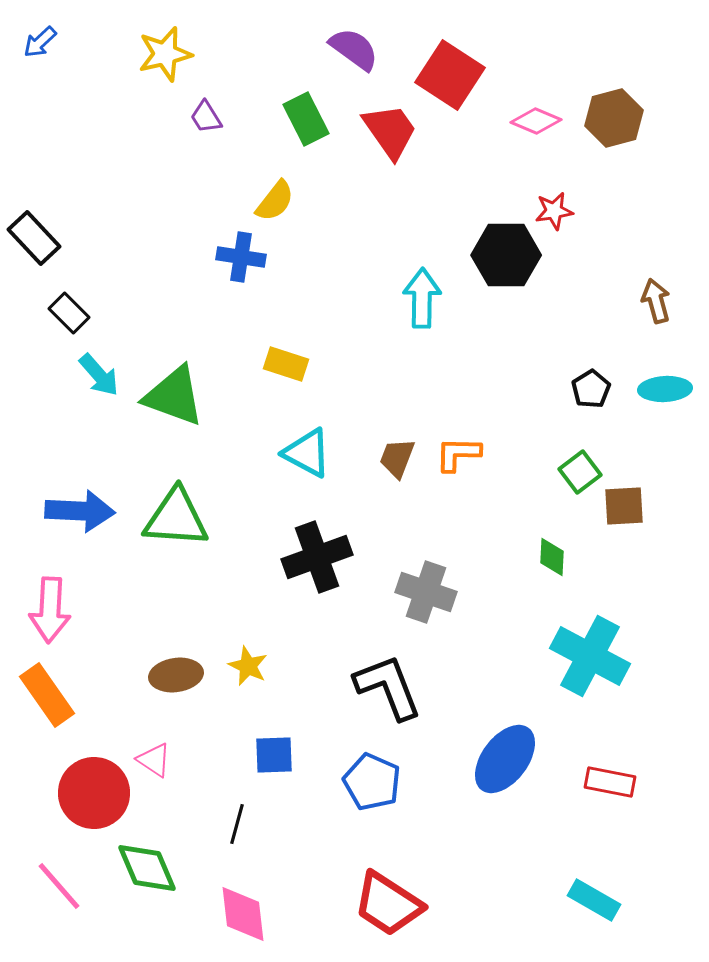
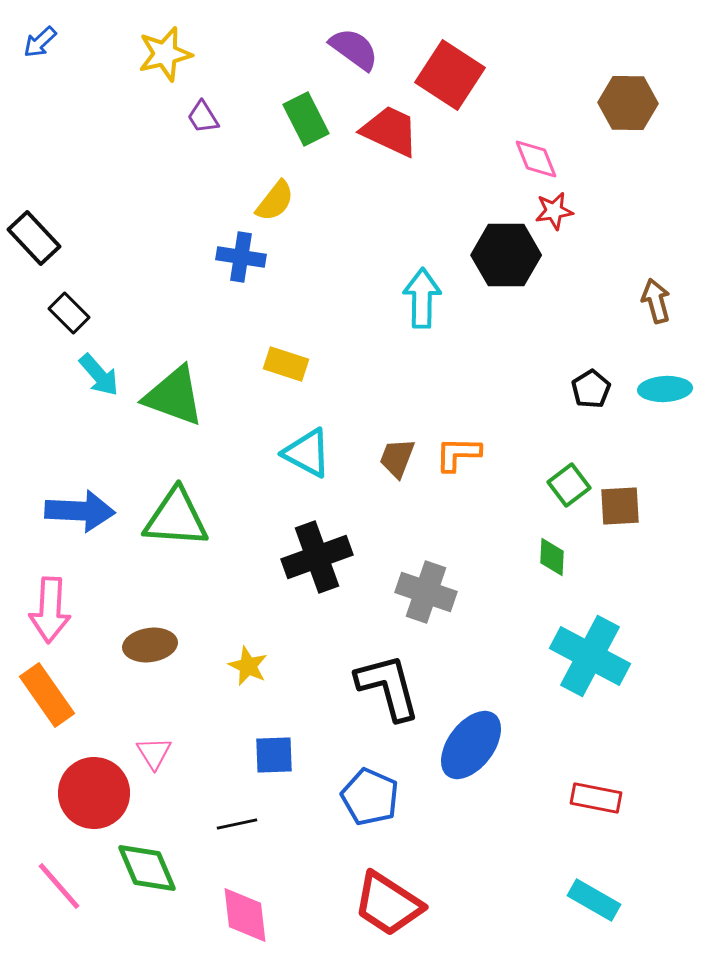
purple trapezoid at (206, 117): moved 3 px left
brown hexagon at (614, 118): moved 14 px right, 15 px up; rotated 16 degrees clockwise
pink diamond at (536, 121): moved 38 px down; rotated 45 degrees clockwise
red trapezoid at (390, 131): rotated 30 degrees counterclockwise
green square at (580, 472): moved 11 px left, 13 px down
brown square at (624, 506): moved 4 px left
brown ellipse at (176, 675): moved 26 px left, 30 px up
black L-shape at (388, 687): rotated 6 degrees clockwise
blue ellipse at (505, 759): moved 34 px left, 14 px up
pink triangle at (154, 760): moved 7 px up; rotated 24 degrees clockwise
blue pentagon at (372, 782): moved 2 px left, 15 px down
red rectangle at (610, 782): moved 14 px left, 16 px down
black line at (237, 824): rotated 63 degrees clockwise
pink diamond at (243, 914): moved 2 px right, 1 px down
